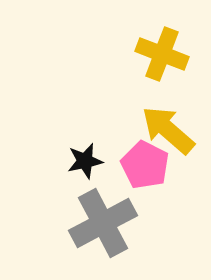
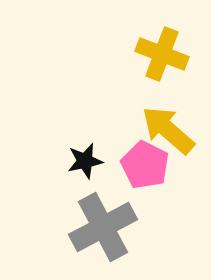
gray cross: moved 4 px down
